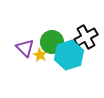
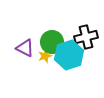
black cross: rotated 15 degrees clockwise
purple triangle: rotated 18 degrees counterclockwise
yellow star: moved 5 px right, 1 px down; rotated 24 degrees clockwise
